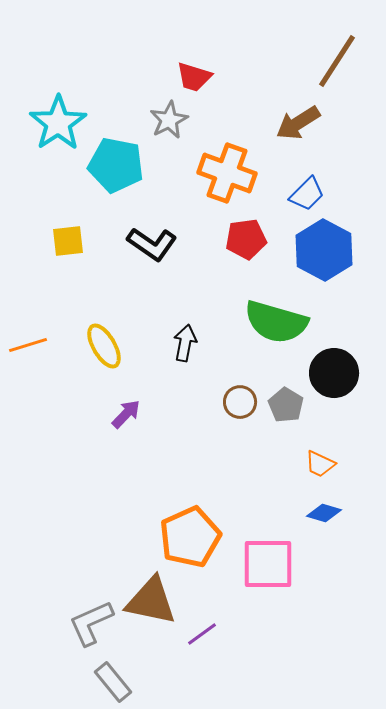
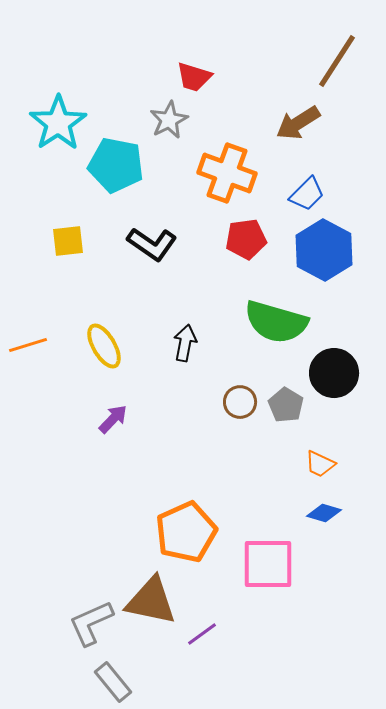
purple arrow: moved 13 px left, 5 px down
orange pentagon: moved 4 px left, 5 px up
